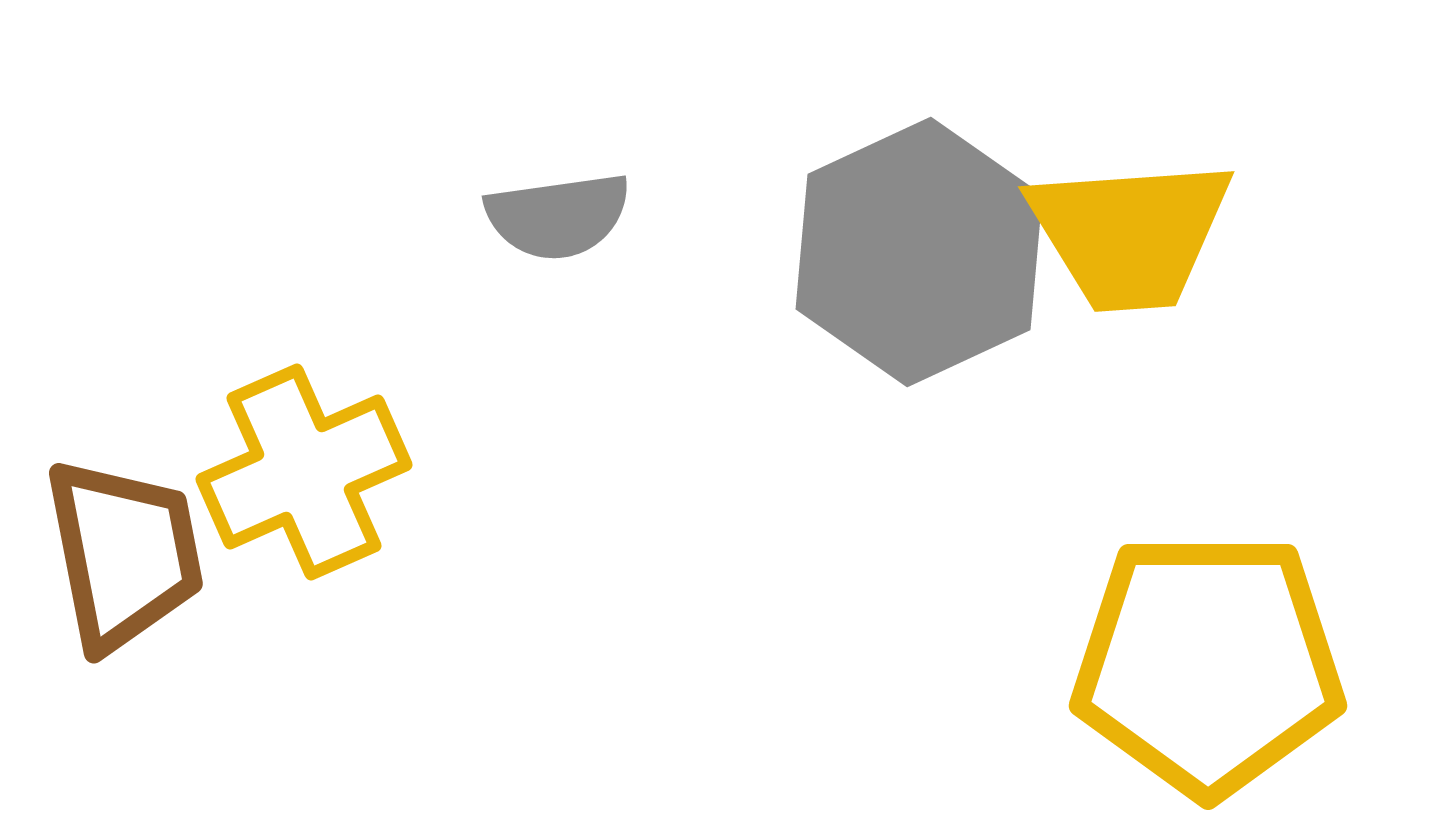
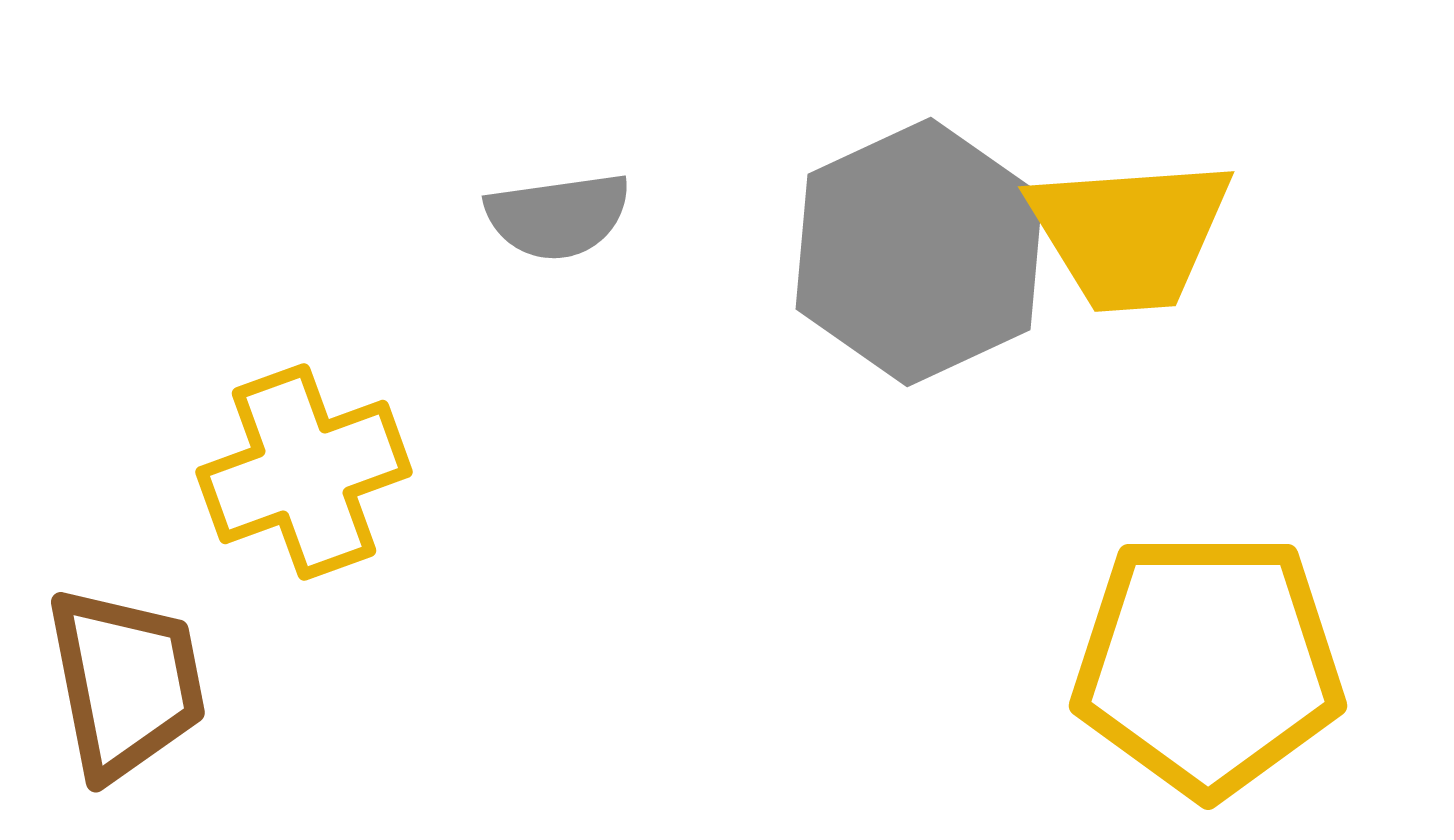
yellow cross: rotated 4 degrees clockwise
brown trapezoid: moved 2 px right, 129 px down
